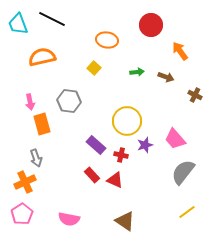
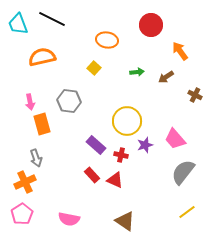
brown arrow: rotated 126 degrees clockwise
